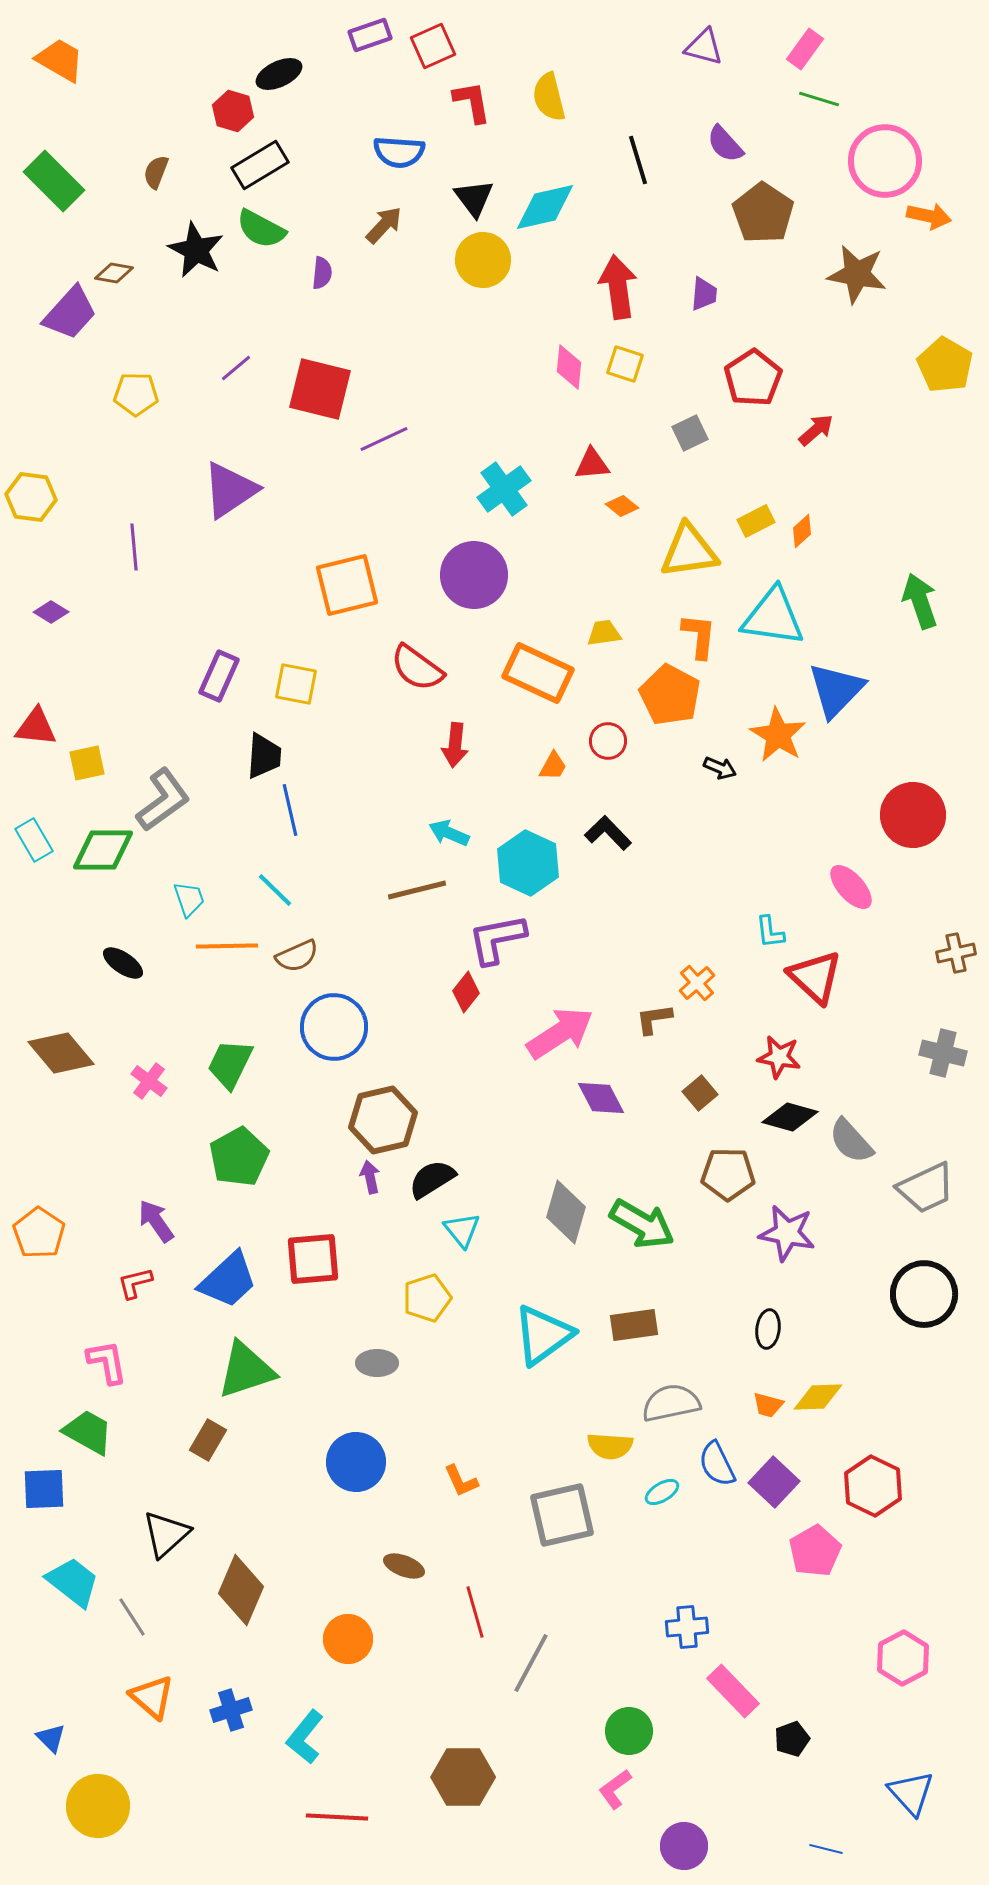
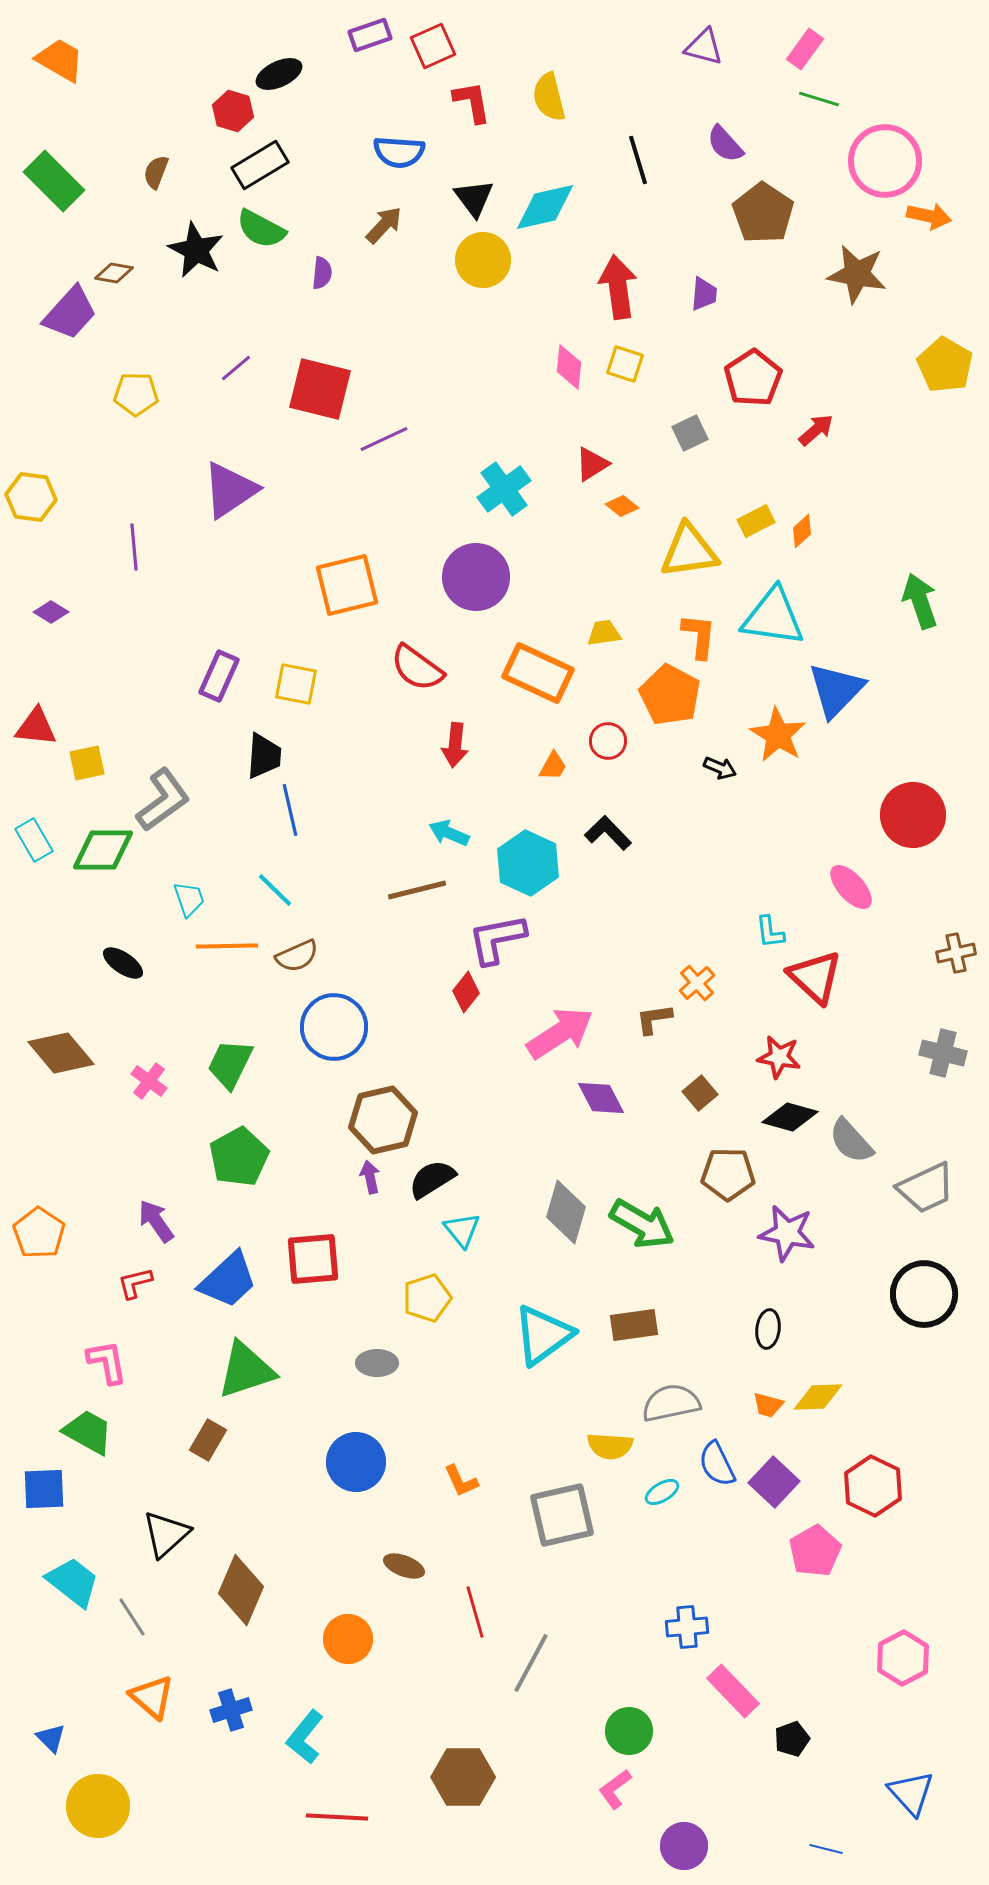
red triangle at (592, 464): rotated 27 degrees counterclockwise
purple circle at (474, 575): moved 2 px right, 2 px down
